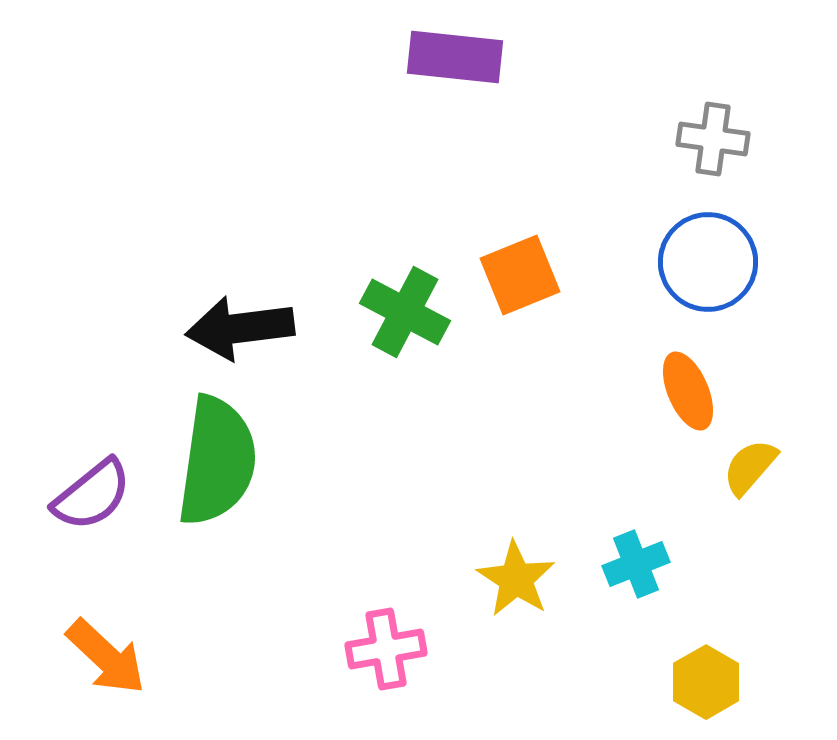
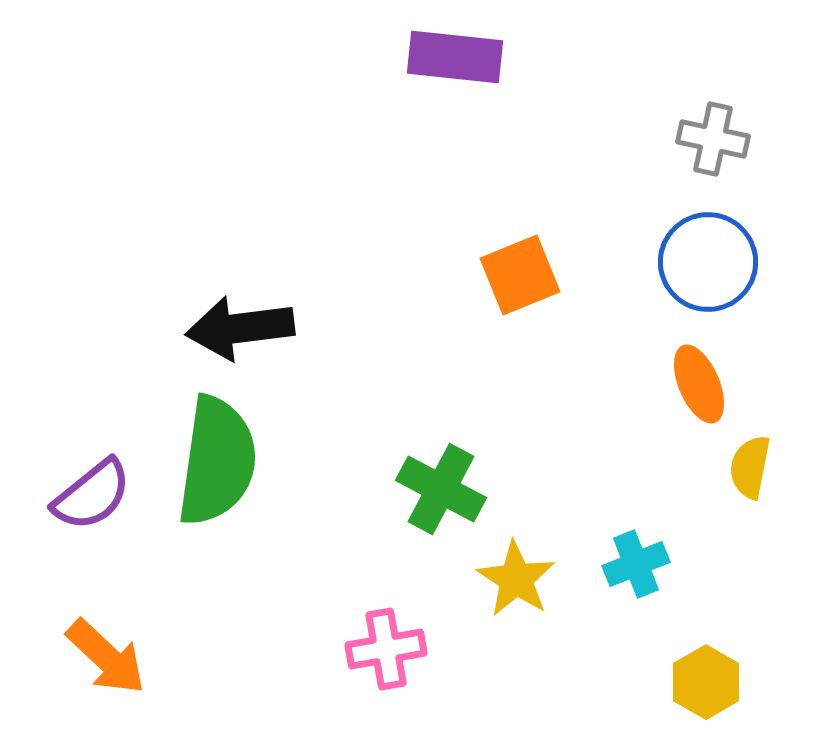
gray cross: rotated 4 degrees clockwise
green cross: moved 36 px right, 177 px down
orange ellipse: moved 11 px right, 7 px up
yellow semicircle: rotated 30 degrees counterclockwise
